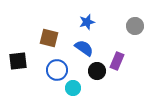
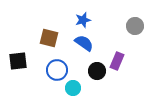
blue star: moved 4 px left, 2 px up
blue semicircle: moved 5 px up
